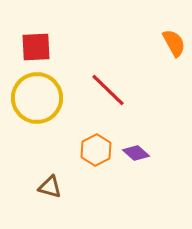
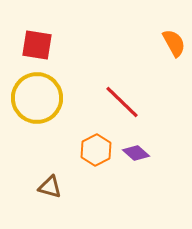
red square: moved 1 px right, 2 px up; rotated 12 degrees clockwise
red line: moved 14 px right, 12 px down
